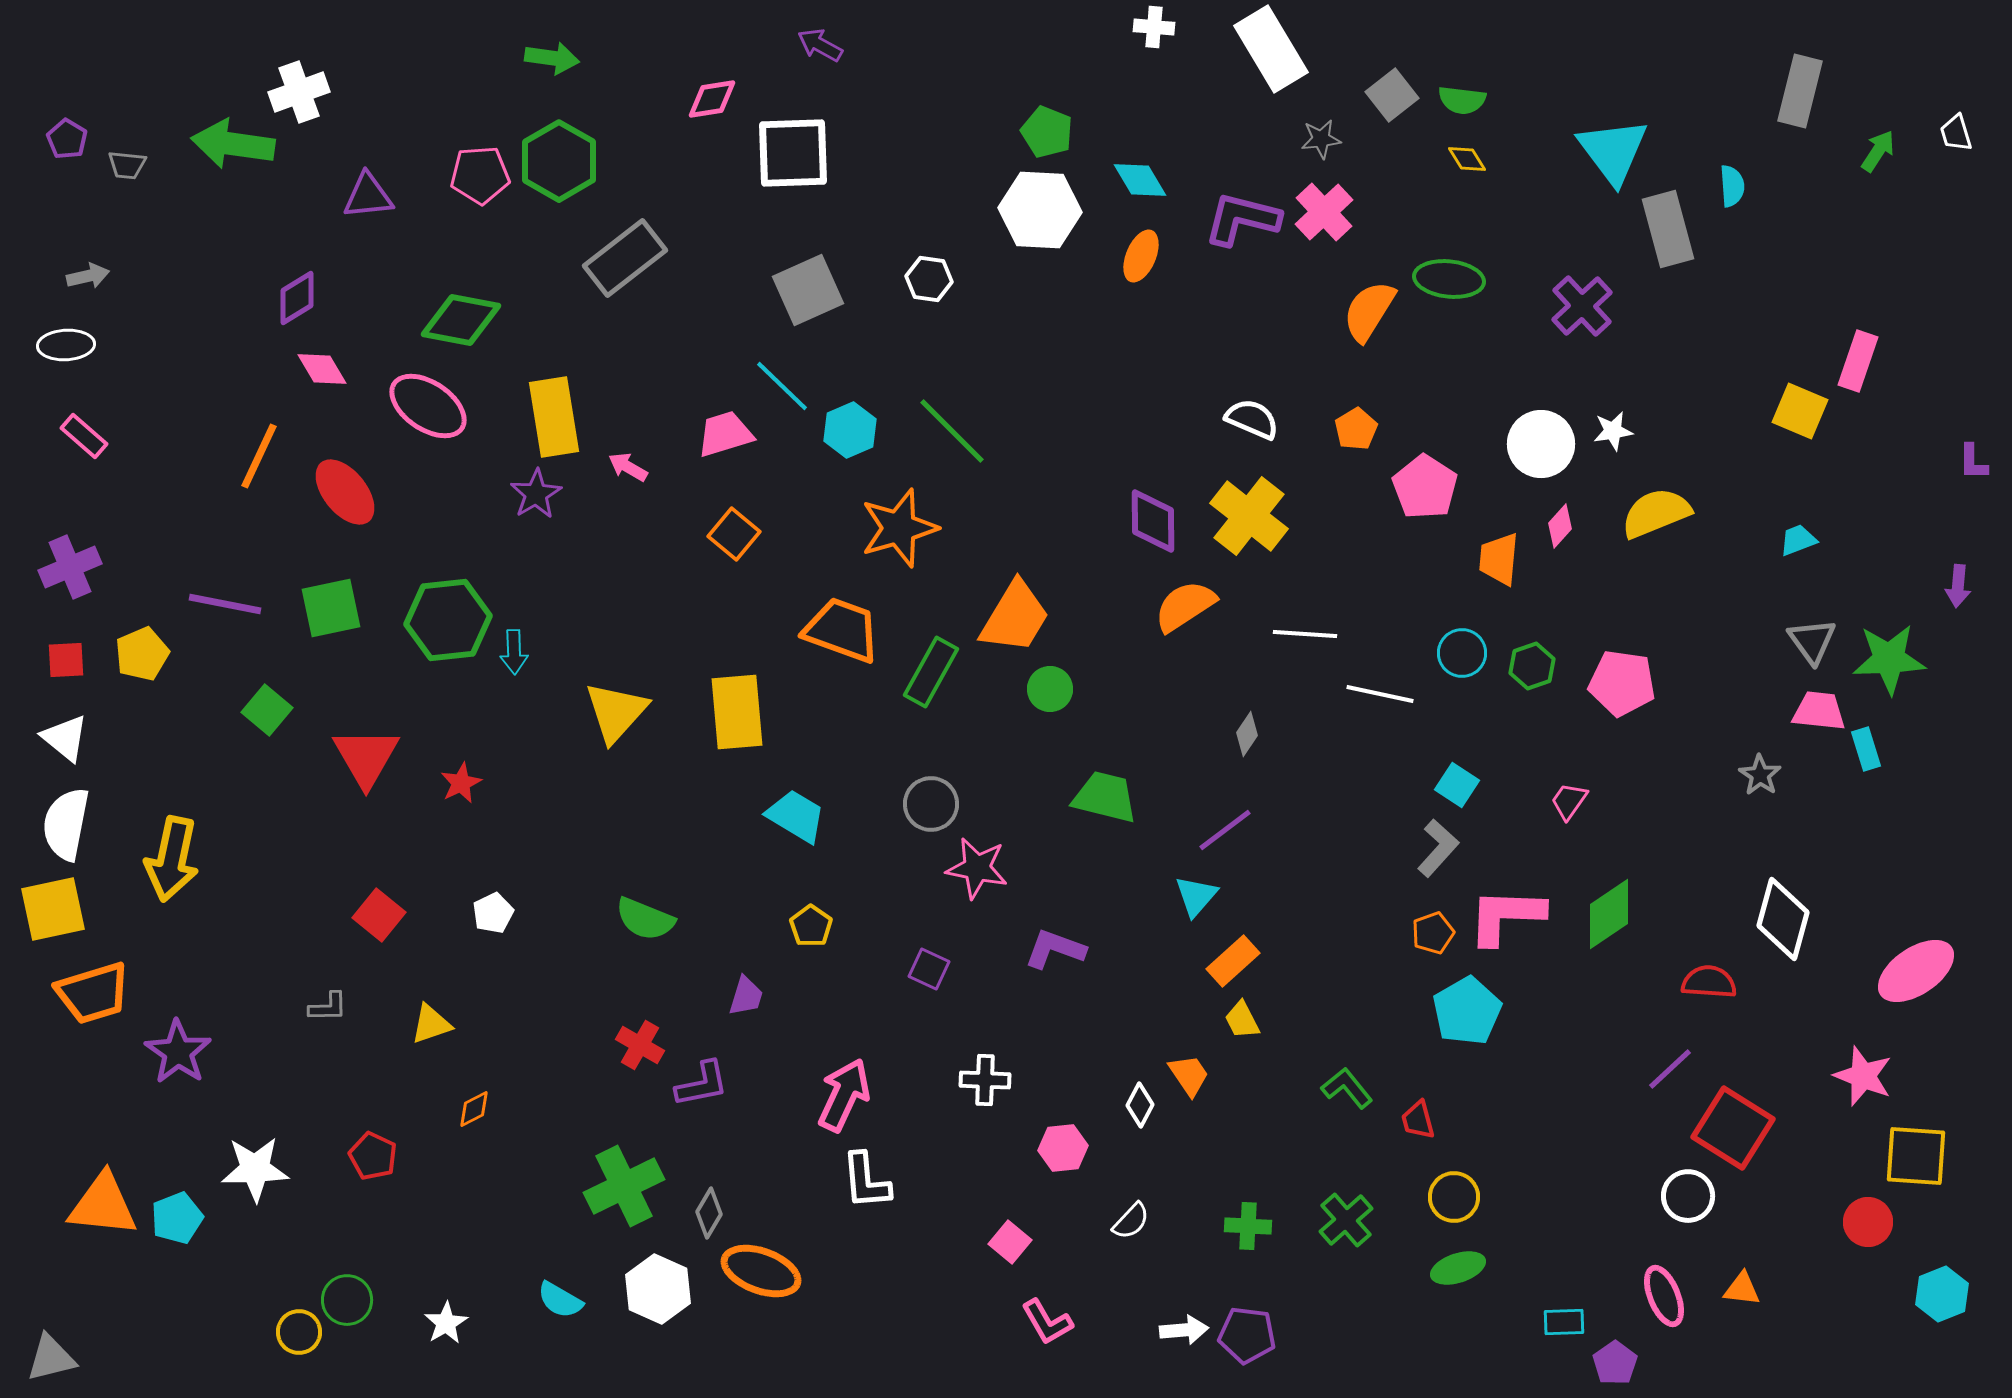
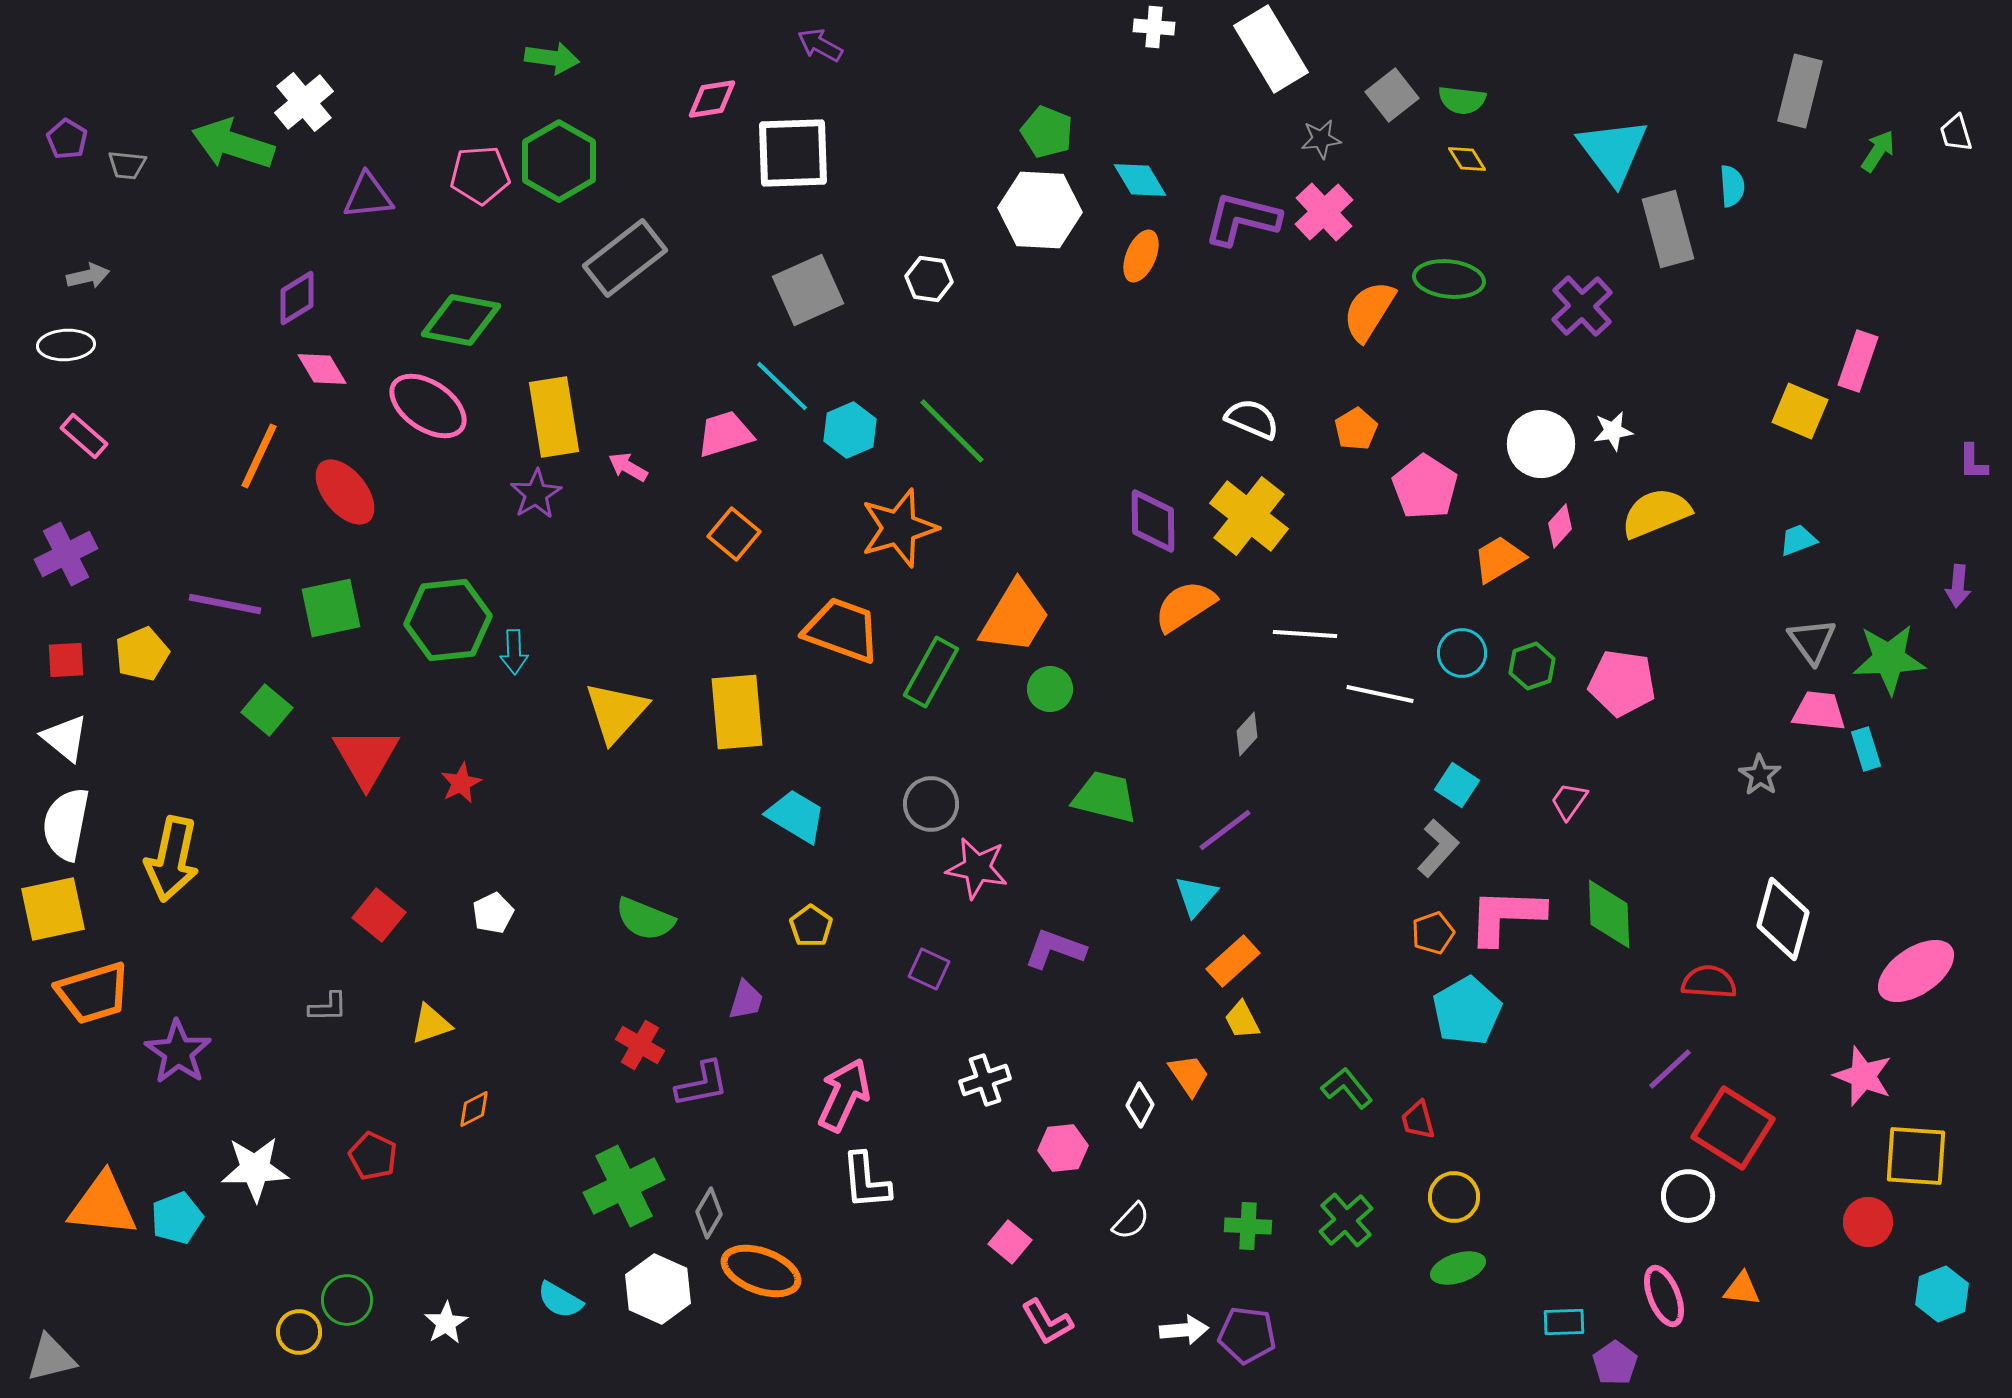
white cross at (299, 92): moved 5 px right, 10 px down; rotated 20 degrees counterclockwise
green arrow at (233, 144): rotated 10 degrees clockwise
orange trapezoid at (1499, 559): rotated 54 degrees clockwise
purple cross at (70, 567): moved 4 px left, 13 px up; rotated 4 degrees counterclockwise
gray diamond at (1247, 734): rotated 9 degrees clockwise
green diamond at (1609, 914): rotated 58 degrees counterclockwise
purple trapezoid at (746, 996): moved 4 px down
white cross at (985, 1080): rotated 21 degrees counterclockwise
